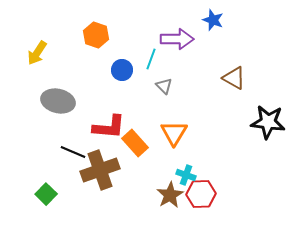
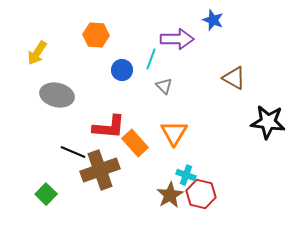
orange hexagon: rotated 15 degrees counterclockwise
gray ellipse: moved 1 px left, 6 px up
red hexagon: rotated 16 degrees clockwise
